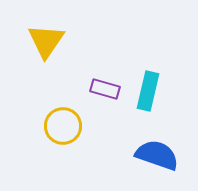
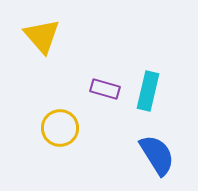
yellow triangle: moved 4 px left, 5 px up; rotated 15 degrees counterclockwise
yellow circle: moved 3 px left, 2 px down
blue semicircle: rotated 39 degrees clockwise
